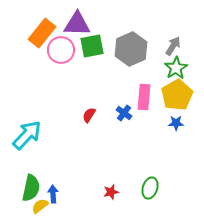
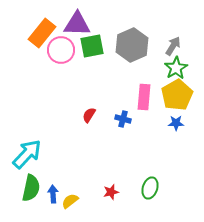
gray hexagon: moved 1 px right, 4 px up
blue cross: moved 1 px left, 6 px down; rotated 21 degrees counterclockwise
cyan arrow: moved 19 px down
yellow semicircle: moved 30 px right, 5 px up
